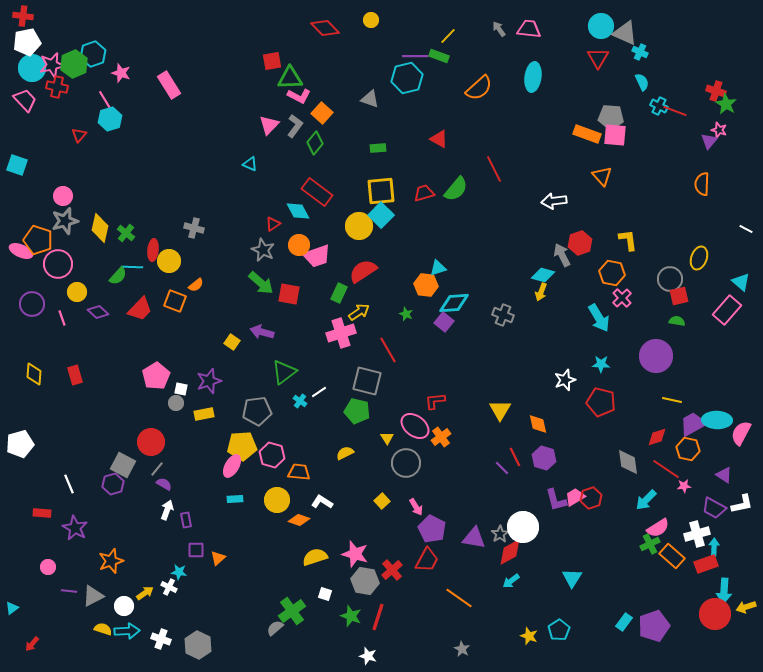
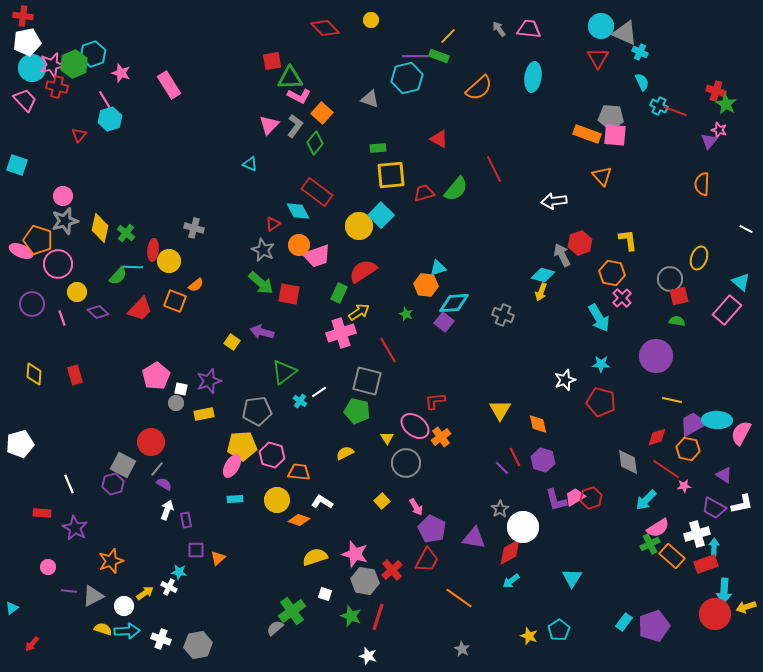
yellow square at (381, 191): moved 10 px right, 16 px up
purple hexagon at (544, 458): moved 1 px left, 2 px down
gray star at (500, 534): moved 25 px up
gray hexagon at (198, 645): rotated 24 degrees clockwise
